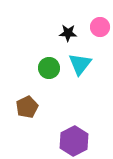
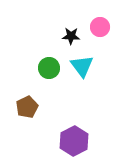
black star: moved 3 px right, 3 px down
cyan triangle: moved 2 px right, 2 px down; rotated 15 degrees counterclockwise
